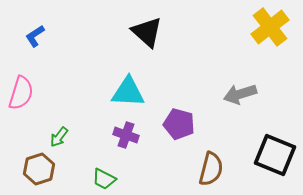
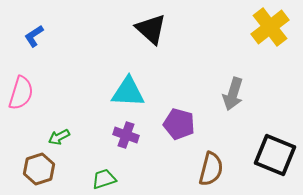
black triangle: moved 4 px right, 3 px up
blue L-shape: moved 1 px left
gray arrow: moved 7 px left; rotated 56 degrees counterclockwise
green arrow: rotated 25 degrees clockwise
green trapezoid: rotated 135 degrees clockwise
